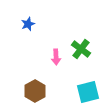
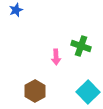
blue star: moved 12 px left, 14 px up
green cross: moved 3 px up; rotated 18 degrees counterclockwise
cyan square: rotated 30 degrees counterclockwise
